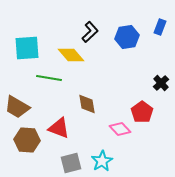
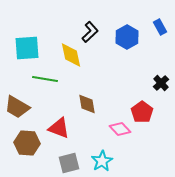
blue rectangle: rotated 49 degrees counterclockwise
blue hexagon: rotated 20 degrees counterclockwise
yellow diamond: rotated 28 degrees clockwise
green line: moved 4 px left, 1 px down
brown hexagon: moved 3 px down
gray square: moved 2 px left
